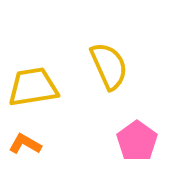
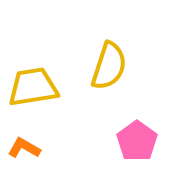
yellow semicircle: rotated 42 degrees clockwise
orange L-shape: moved 1 px left, 4 px down
